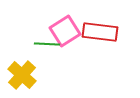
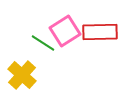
red rectangle: rotated 8 degrees counterclockwise
green line: moved 4 px left, 1 px up; rotated 30 degrees clockwise
